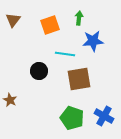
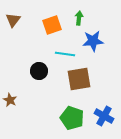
orange square: moved 2 px right
